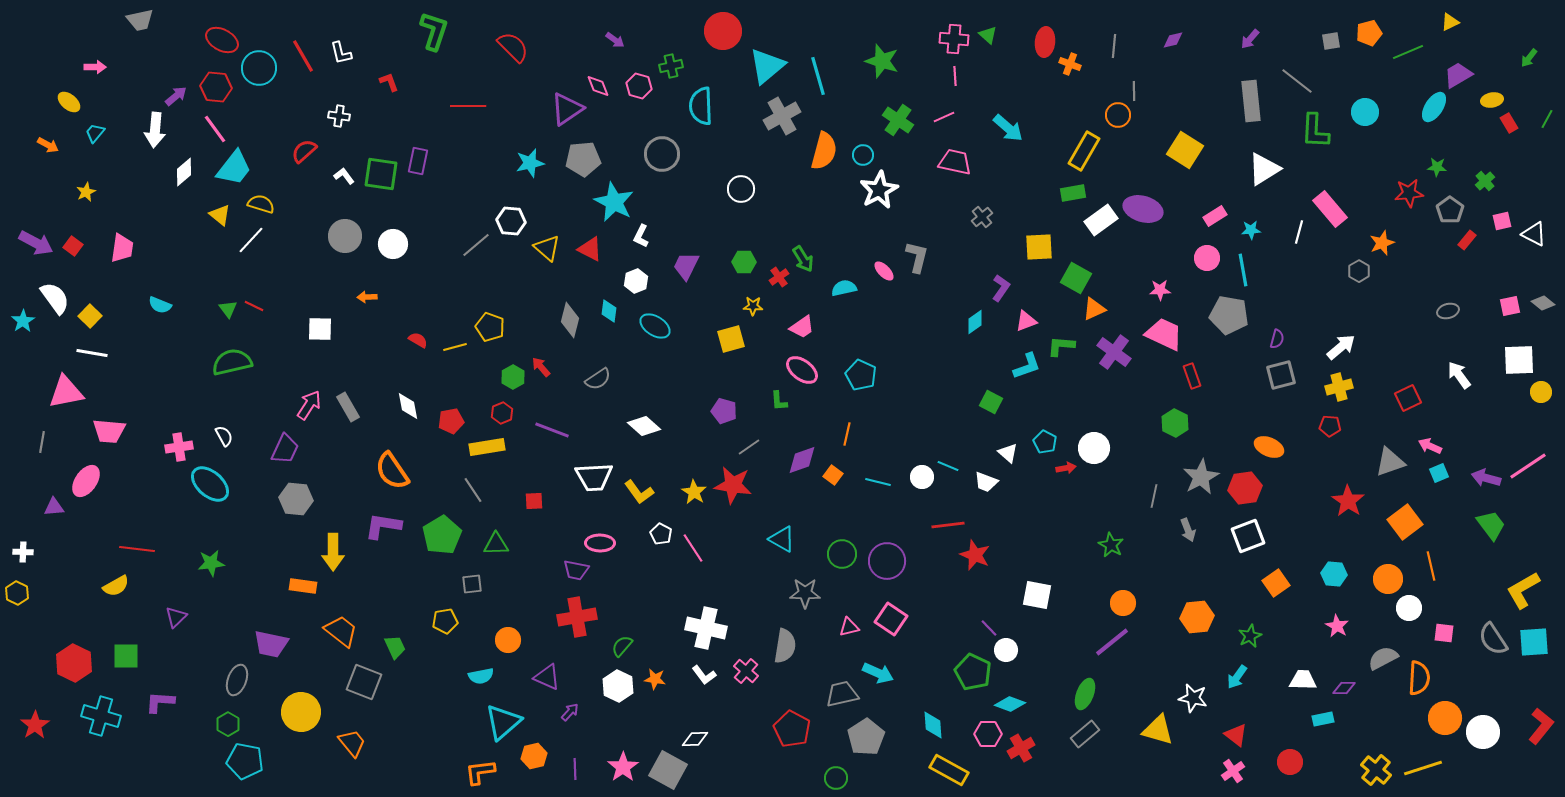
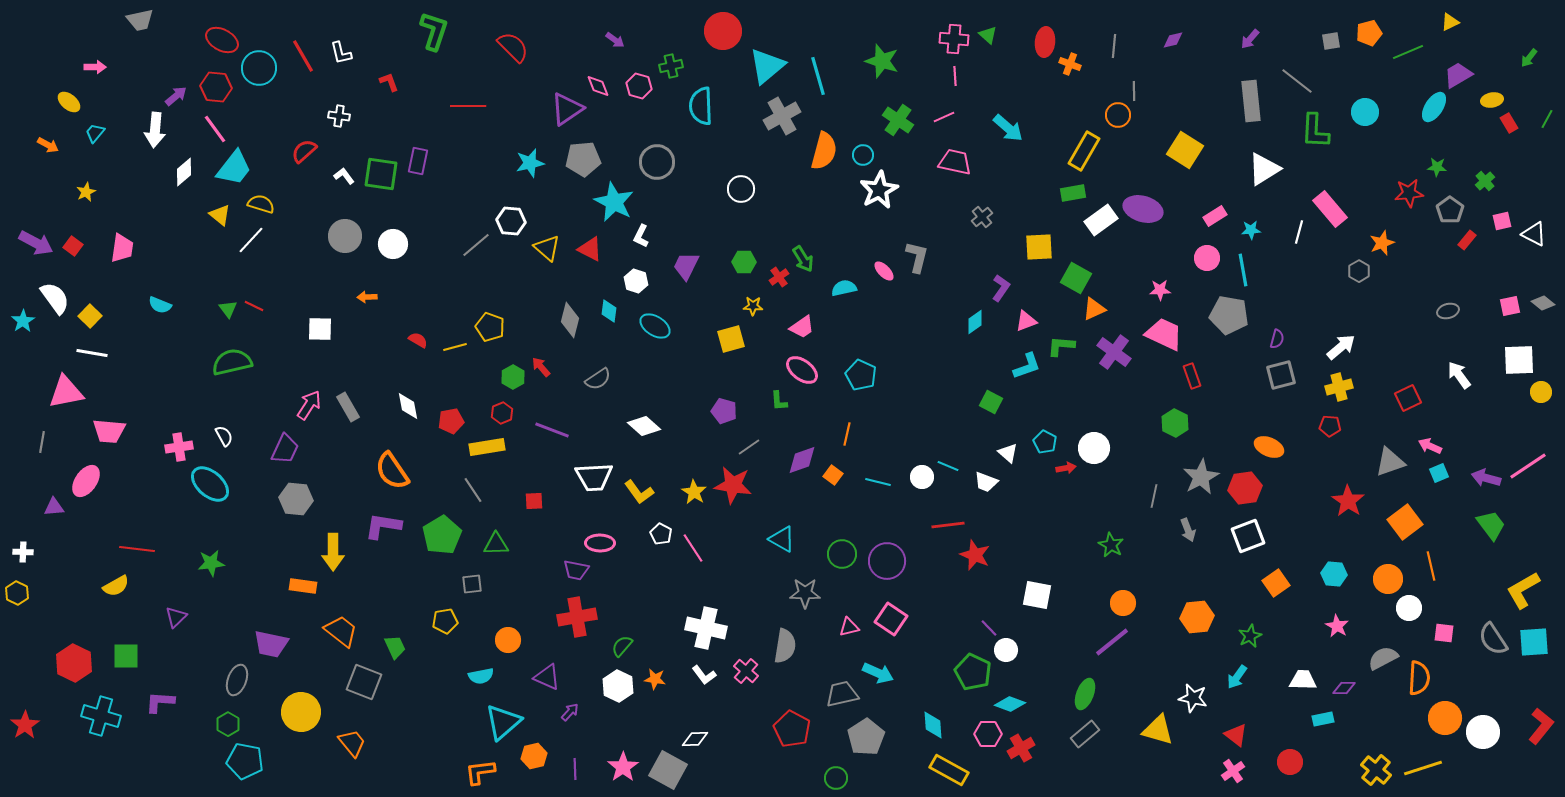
gray circle at (662, 154): moved 5 px left, 8 px down
white hexagon at (636, 281): rotated 20 degrees counterclockwise
red star at (35, 725): moved 10 px left
